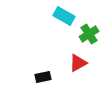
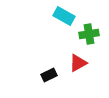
green cross: rotated 24 degrees clockwise
black rectangle: moved 6 px right, 2 px up; rotated 14 degrees counterclockwise
